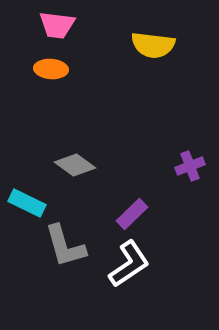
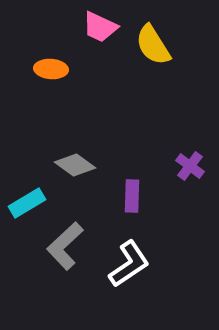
pink trapezoid: moved 43 px right, 2 px down; rotated 18 degrees clockwise
yellow semicircle: rotated 51 degrees clockwise
purple cross: rotated 32 degrees counterclockwise
cyan rectangle: rotated 57 degrees counterclockwise
purple rectangle: moved 18 px up; rotated 44 degrees counterclockwise
gray L-shape: rotated 63 degrees clockwise
